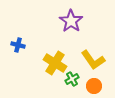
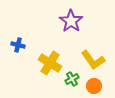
yellow cross: moved 5 px left
